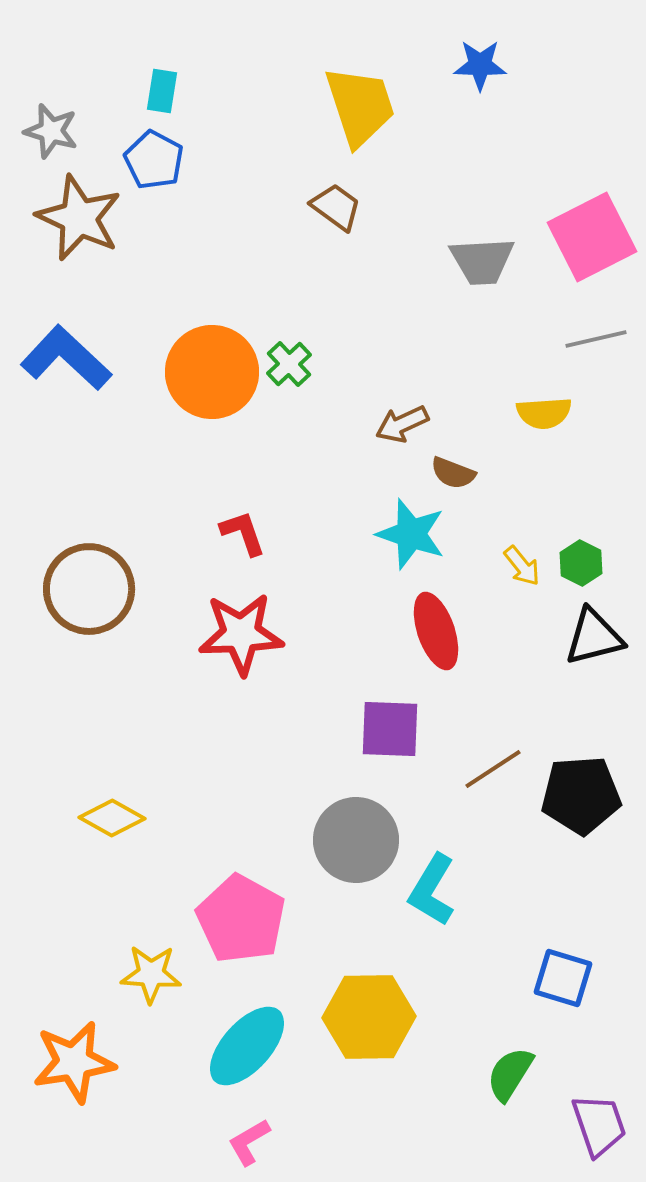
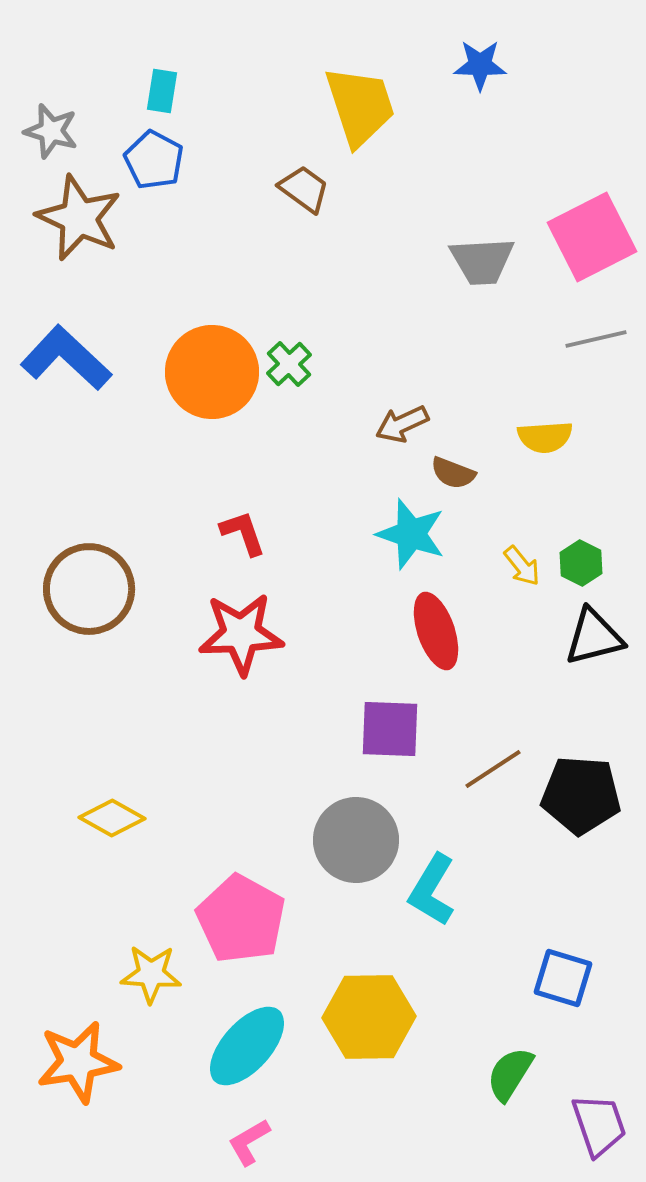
brown trapezoid: moved 32 px left, 18 px up
yellow semicircle: moved 1 px right, 24 px down
black pentagon: rotated 8 degrees clockwise
orange star: moved 4 px right
